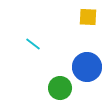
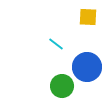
cyan line: moved 23 px right
green circle: moved 2 px right, 2 px up
